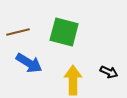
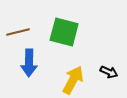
blue arrow: rotated 60 degrees clockwise
yellow arrow: rotated 28 degrees clockwise
